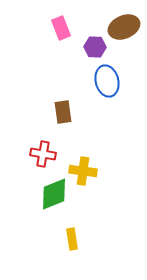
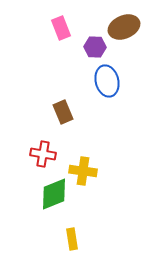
brown rectangle: rotated 15 degrees counterclockwise
